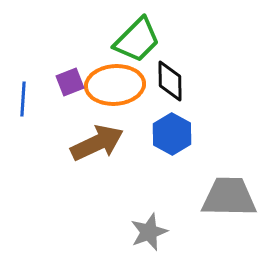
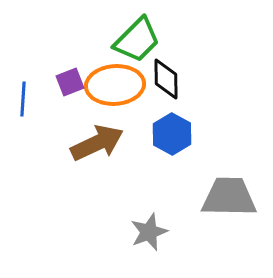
black diamond: moved 4 px left, 2 px up
